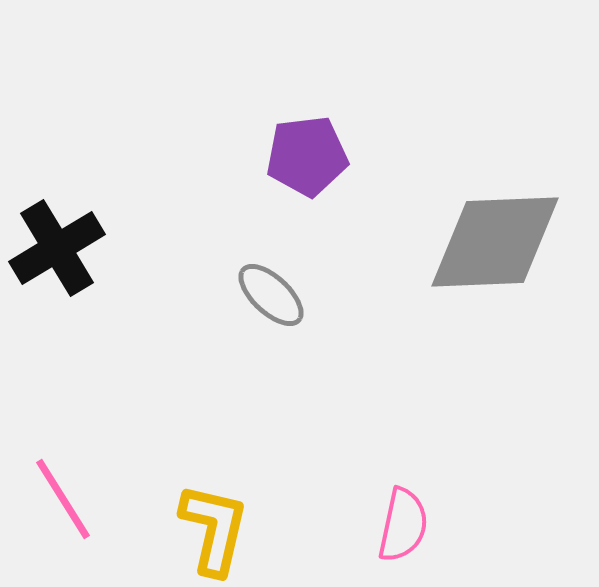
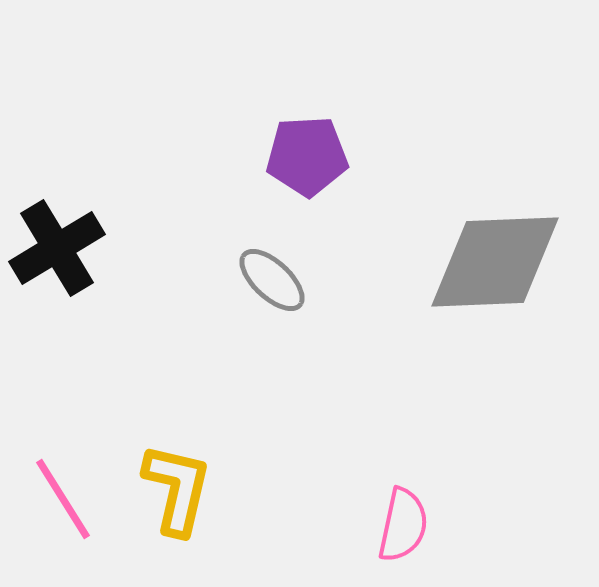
purple pentagon: rotated 4 degrees clockwise
gray diamond: moved 20 px down
gray ellipse: moved 1 px right, 15 px up
yellow L-shape: moved 37 px left, 40 px up
